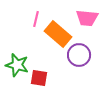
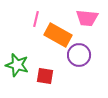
orange rectangle: moved 1 px down; rotated 12 degrees counterclockwise
red square: moved 6 px right, 2 px up
